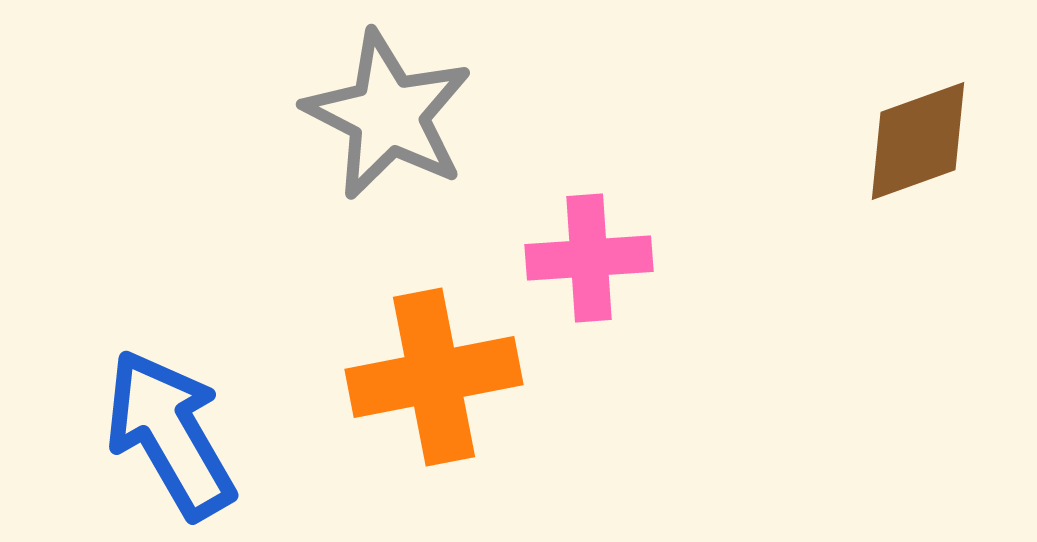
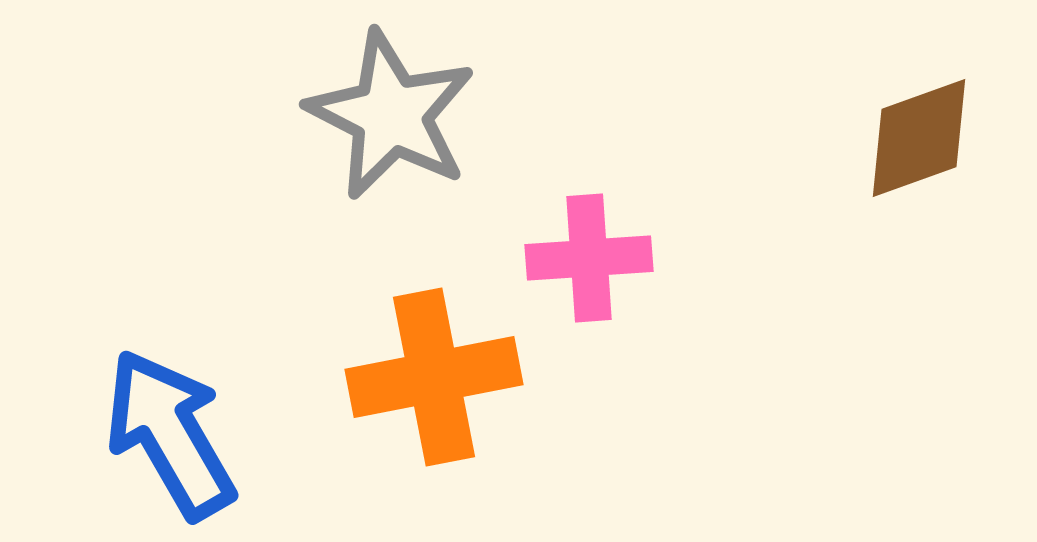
gray star: moved 3 px right
brown diamond: moved 1 px right, 3 px up
